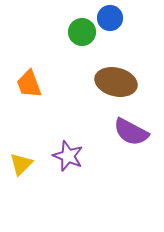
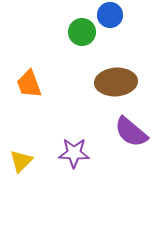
blue circle: moved 3 px up
brown ellipse: rotated 18 degrees counterclockwise
purple semicircle: rotated 12 degrees clockwise
purple star: moved 6 px right, 3 px up; rotated 20 degrees counterclockwise
yellow triangle: moved 3 px up
